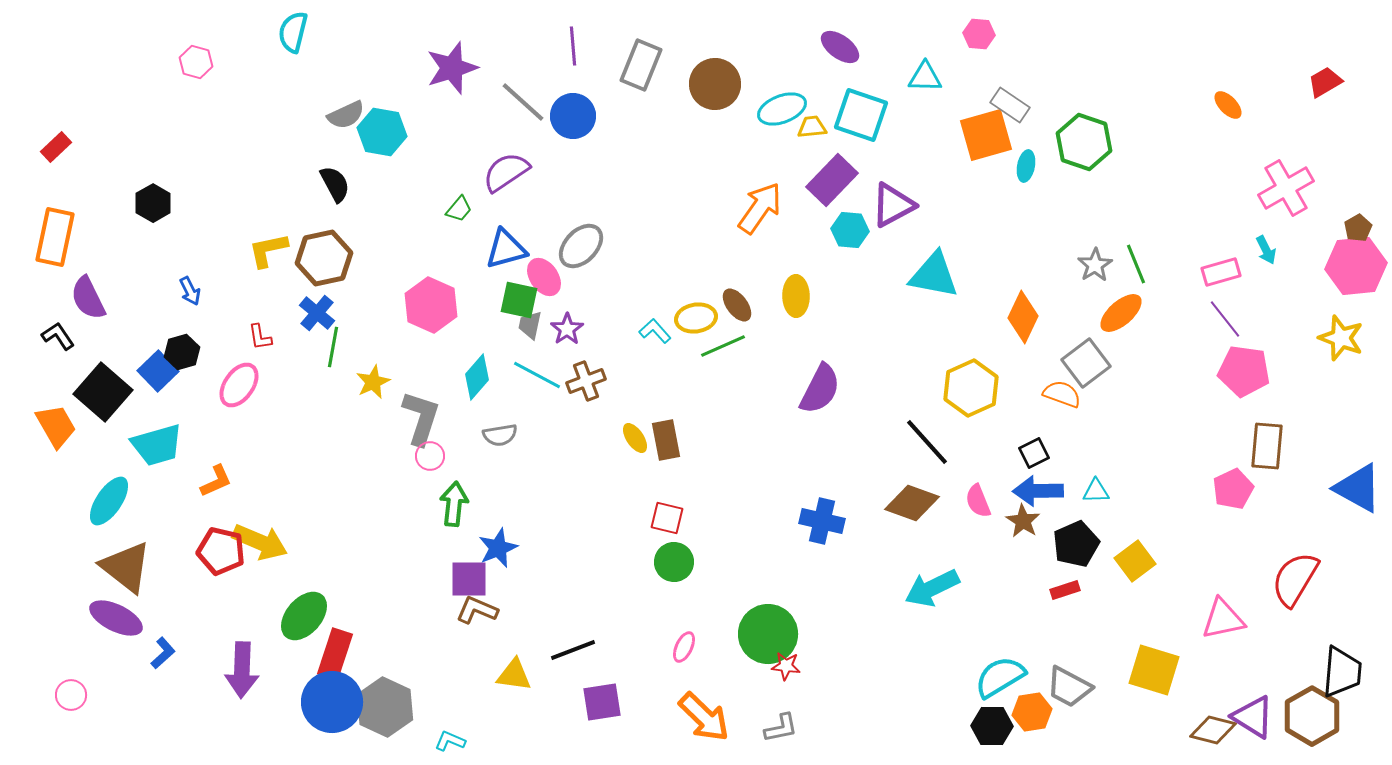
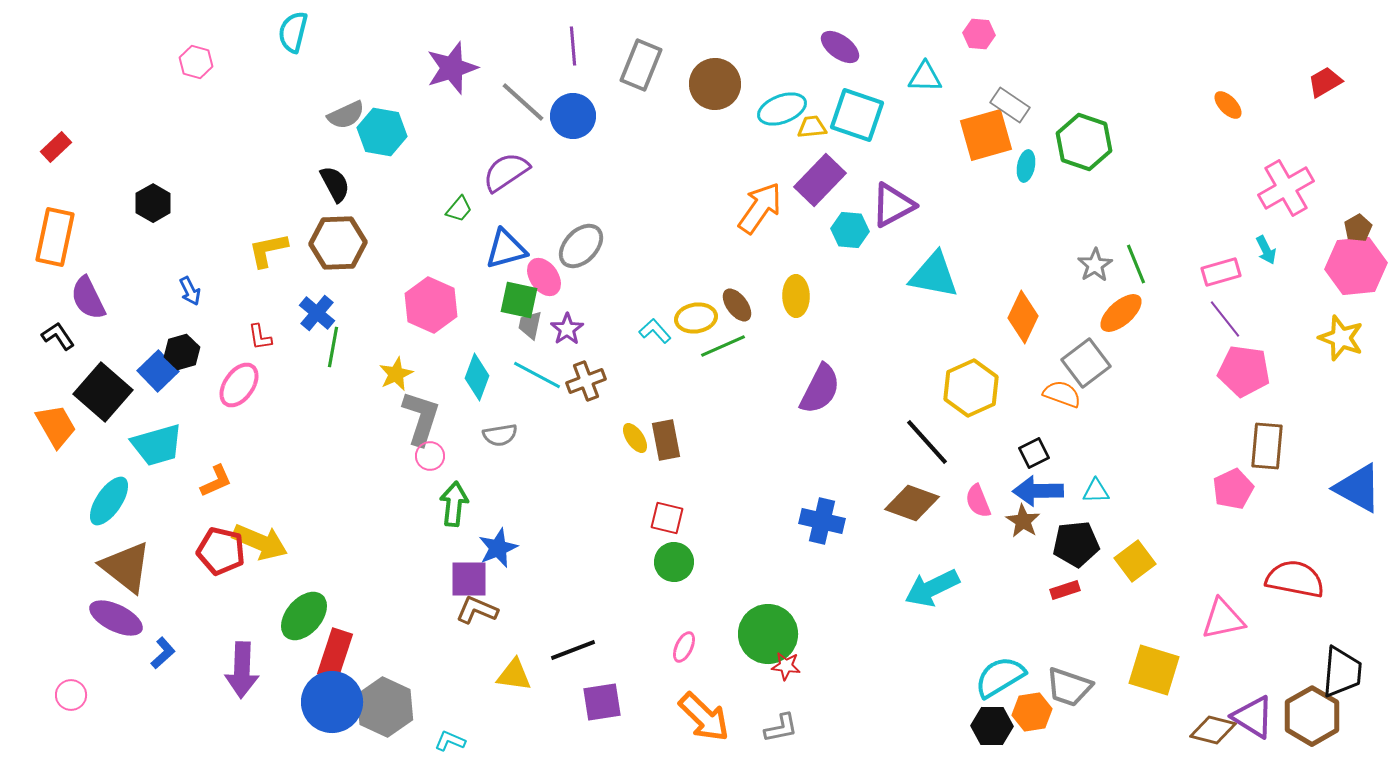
cyan square at (861, 115): moved 4 px left
purple rectangle at (832, 180): moved 12 px left
brown hexagon at (324, 258): moved 14 px right, 15 px up; rotated 10 degrees clockwise
cyan diamond at (477, 377): rotated 21 degrees counterclockwise
yellow star at (373, 382): moved 23 px right, 8 px up
black pentagon at (1076, 544): rotated 18 degrees clockwise
red semicircle at (1295, 579): rotated 70 degrees clockwise
gray trapezoid at (1069, 687): rotated 9 degrees counterclockwise
